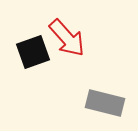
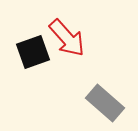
gray rectangle: rotated 27 degrees clockwise
